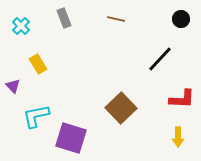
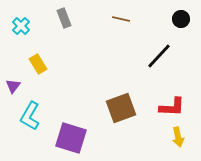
brown line: moved 5 px right
black line: moved 1 px left, 3 px up
purple triangle: rotated 21 degrees clockwise
red L-shape: moved 10 px left, 8 px down
brown square: rotated 24 degrees clockwise
cyan L-shape: moved 6 px left; rotated 48 degrees counterclockwise
yellow arrow: rotated 12 degrees counterclockwise
